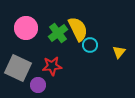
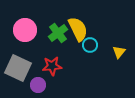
pink circle: moved 1 px left, 2 px down
